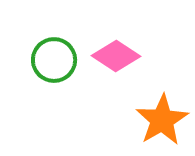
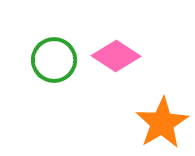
orange star: moved 3 px down
